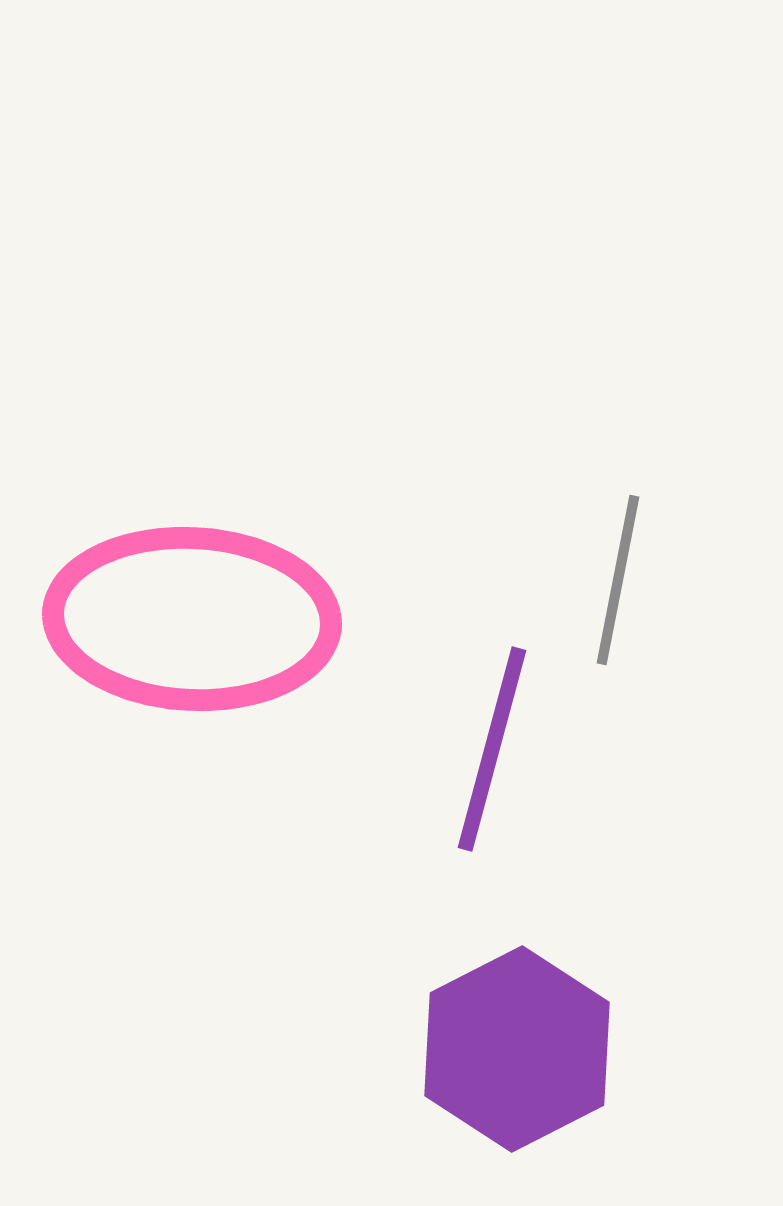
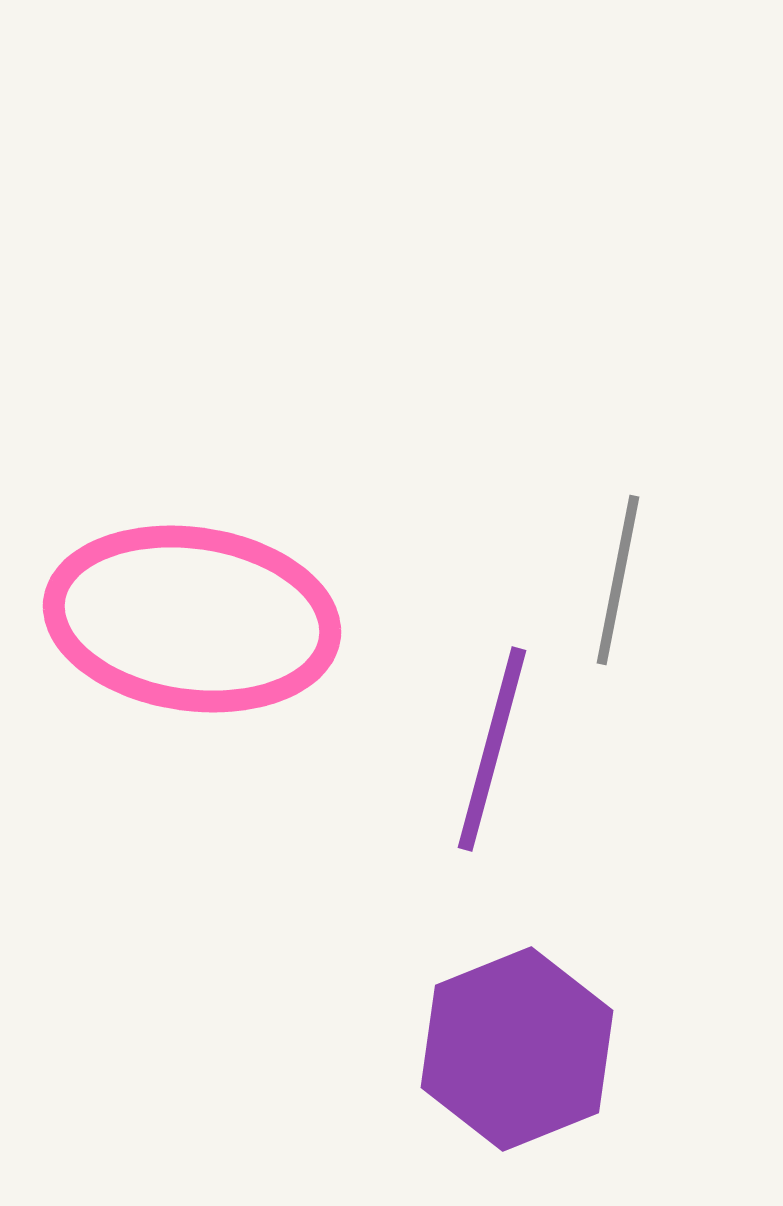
pink ellipse: rotated 5 degrees clockwise
purple hexagon: rotated 5 degrees clockwise
